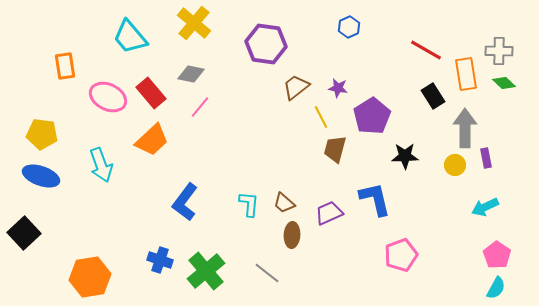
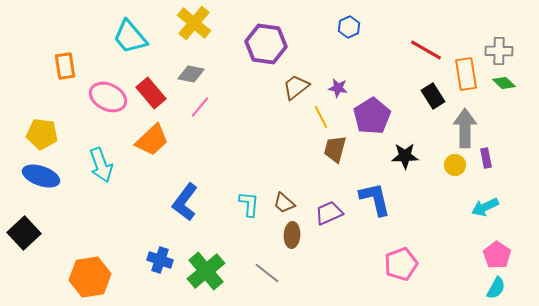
pink pentagon at (401, 255): moved 9 px down
